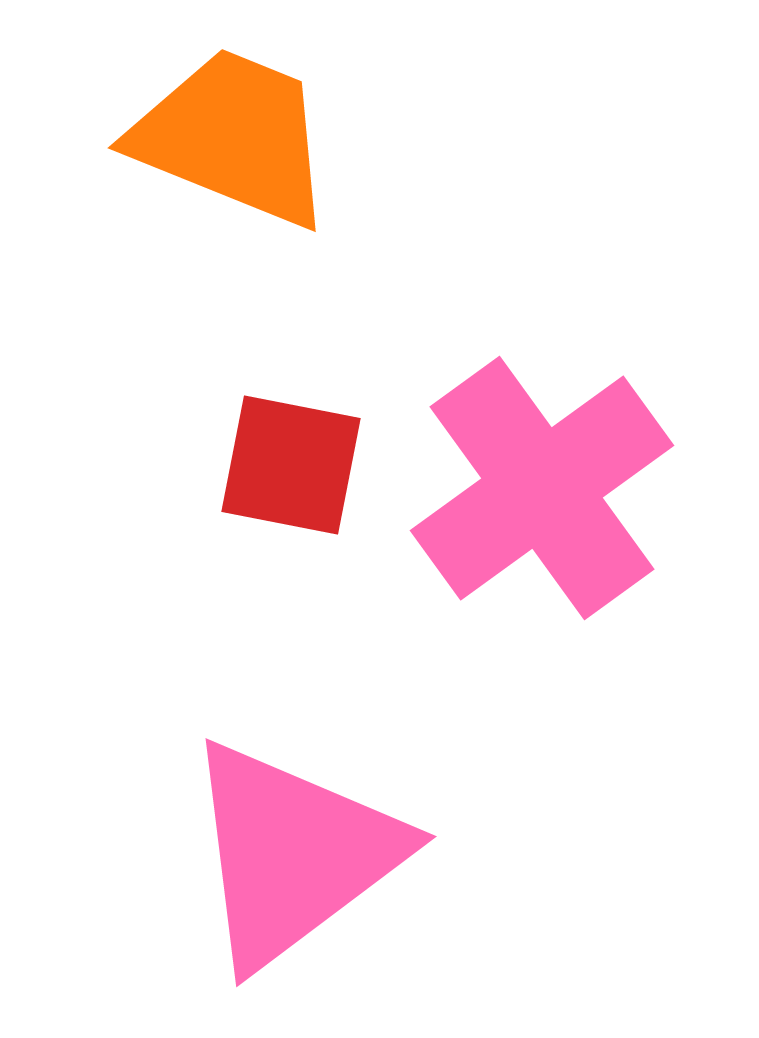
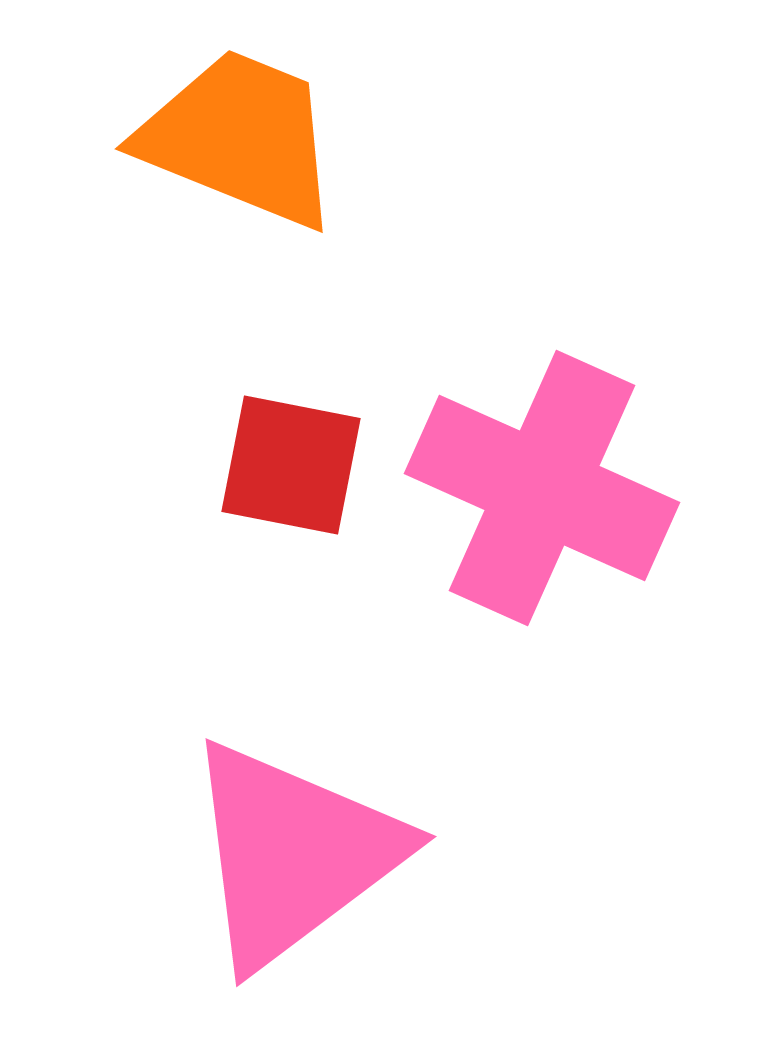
orange trapezoid: moved 7 px right, 1 px down
pink cross: rotated 30 degrees counterclockwise
